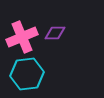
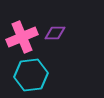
cyan hexagon: moved 4 px right, 1 px down
